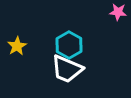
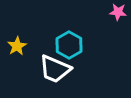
white trapezoid: moved 12 px left
